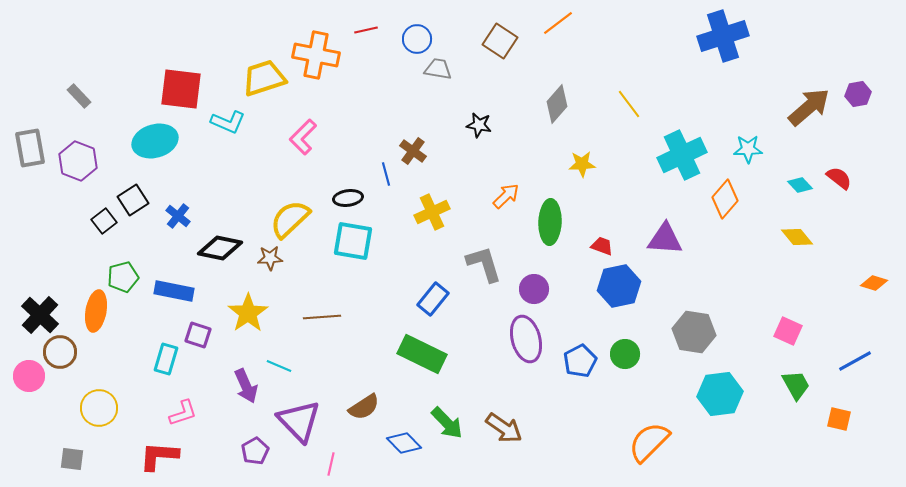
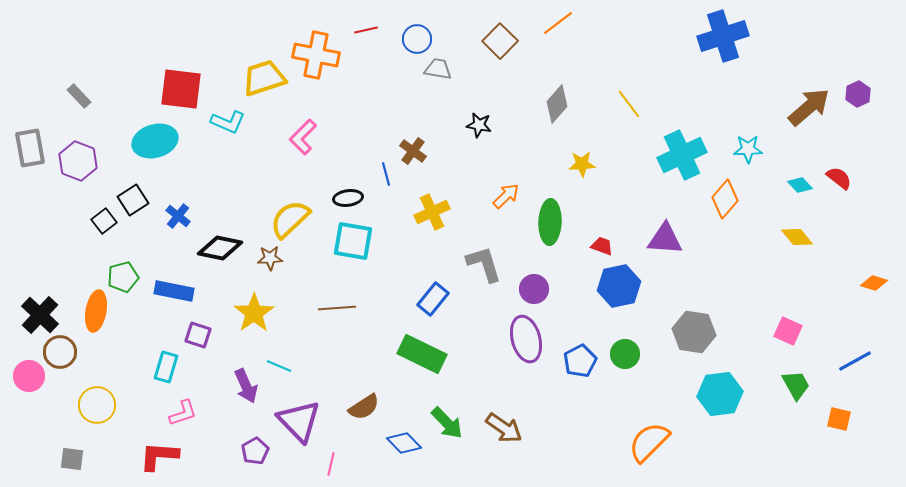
brown square at (500, 41): rotated 12 degrees clockwise
purple hexagon at (858, 94): rotated 15 degrees counterclockwise
yellow star at (248, 313): moved 6 px right
brown line at (322, 317): moved 15 px right, 9 px up
cyan rectangle at (166, 359): moved 8 px down
yellow circle at (99, 408): moved 2 px left, 3 px up
